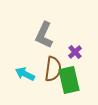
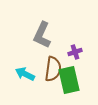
gray L-shape: moved 2 px left
purple cross: rotated 24 degrees clockwise
